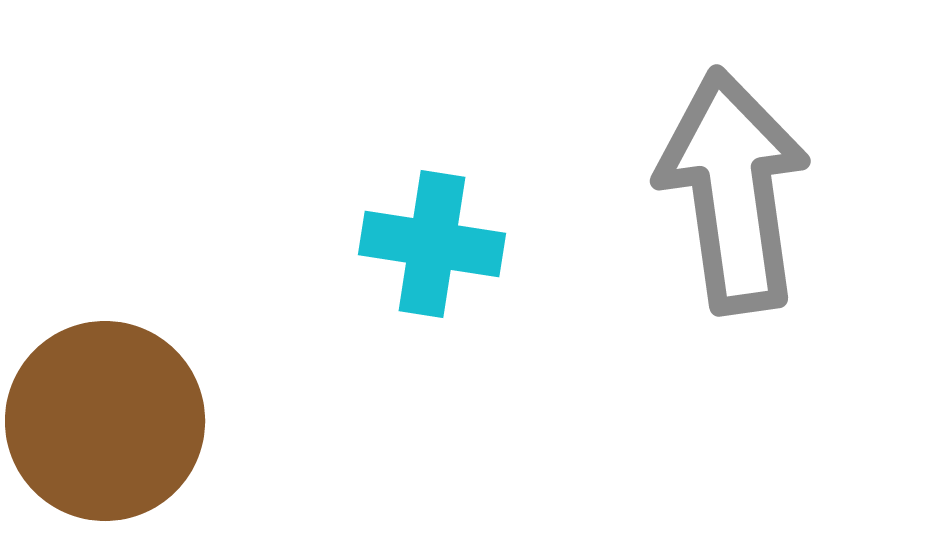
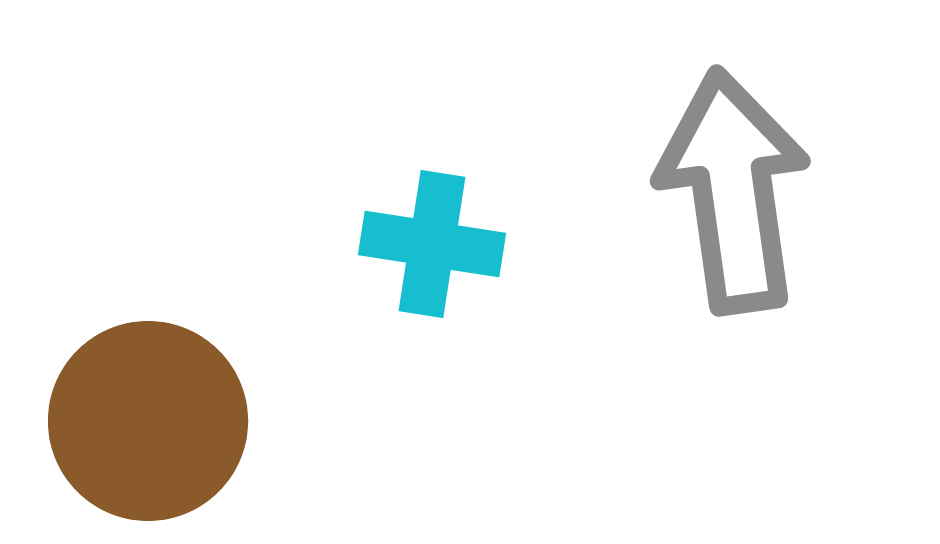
brown circle: moved 43 px right
